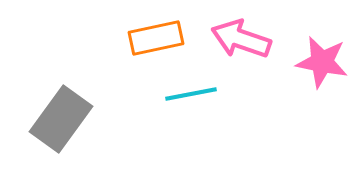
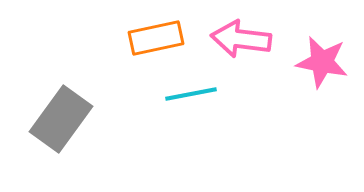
pink arrow: rotated 12 degrees counterclockwise
